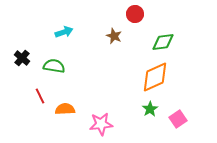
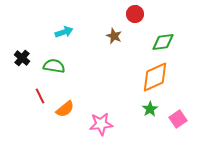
orange semicircle: rotated 144 degrees clockwise
